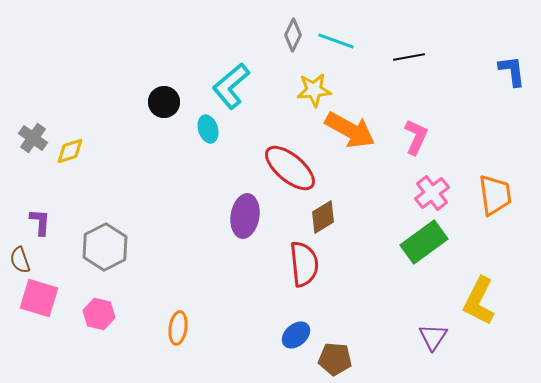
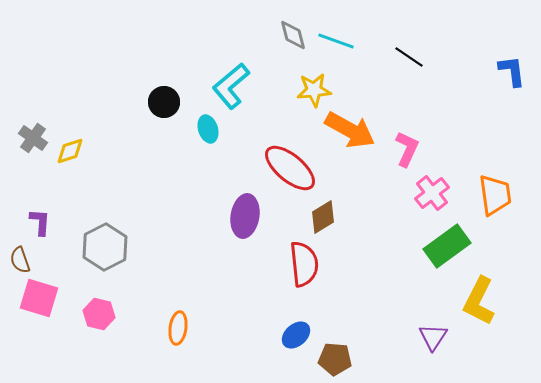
gray diamond: rotated 40 degrees counterclockwise
black line: rotated 44 degrees clockwise
pink L-shape: moved 9 px left, 12 px down
green rectangle: moved 23 px right, 4 px down
